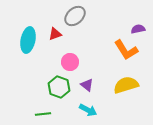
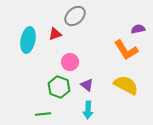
yellow semicircle: rotated 45 degrees clockwise
cyan arrow: rotated 66 degrees clockwise
